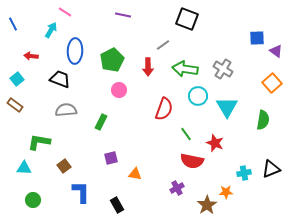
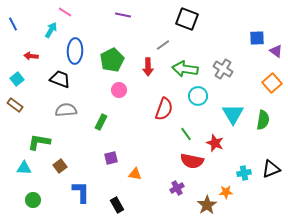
cyan triangle at (227, 107): moved 6 px right, 7 px down
brown square at (64, 166): moved 4 px left
